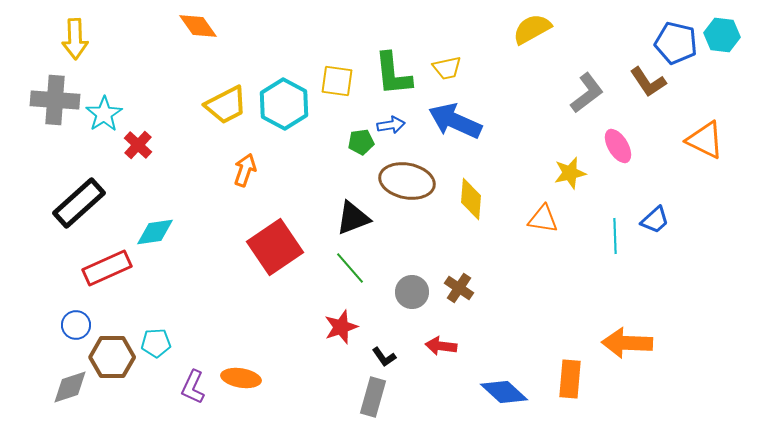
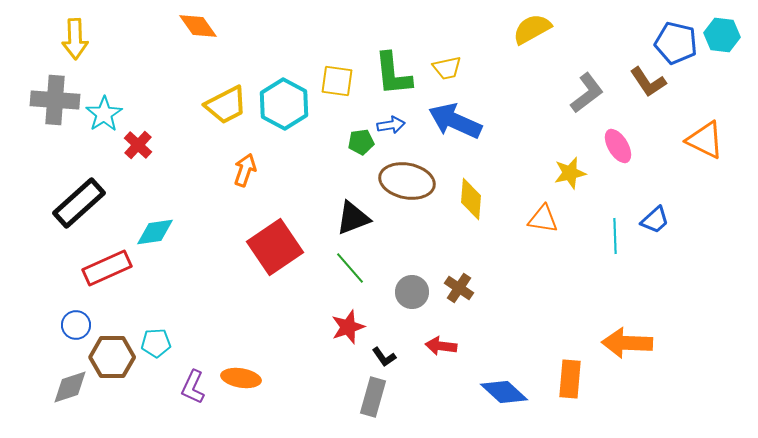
red star at (341, 327): moved 7 px right
